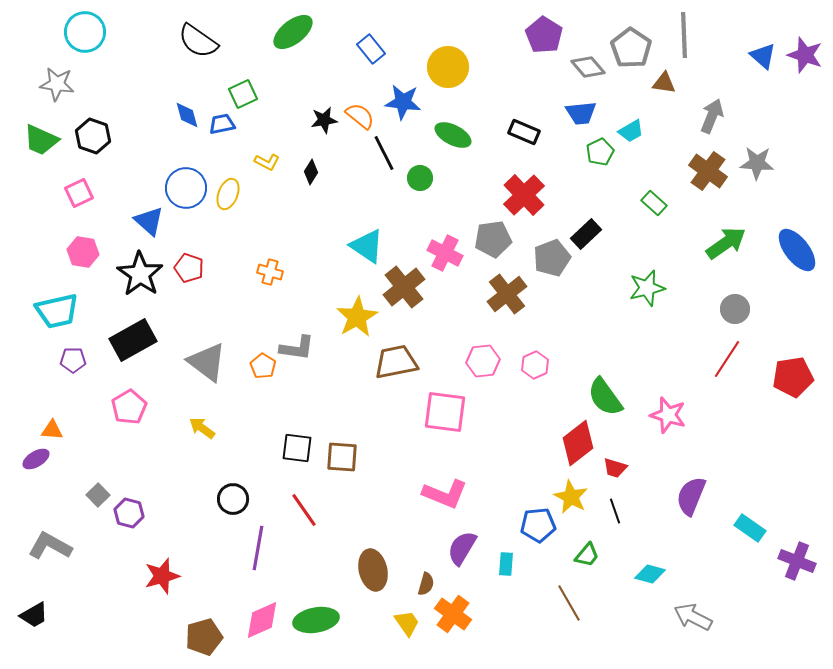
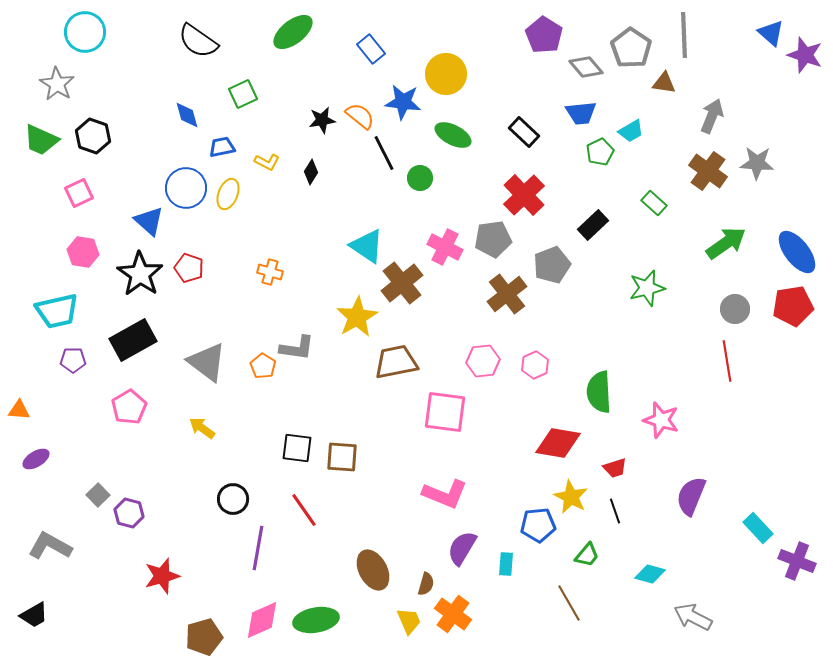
blue triangle at (763, 56): moved 8 px right, 23 px up
yellow circle at (448, 67): moved 2 px left, 7 px down
gray diamond at (588, 67): moved 2 px left
gray star at (57, 84): rotated 24 degrees clockwise
black star at (324, 120): moved 2 px left
blue trapezoid at (222, 124): moved 23 px down
black rectangle at (524, 132): rotated 20 degrees clockwise
black rectangle at (586, 234): moved 7 px right, 9 px up
blue ellipse at (797, 250): moved 2 px down
pink cross at (445, 253): moved 6 px up
gray pentagon at (552, 258): moved 7 px down
brown cross at (404, 287): moved 2 px left, 4 px up
red line at (727, 359): moved 2 px down; rotated 42 degrees counterclockwise
red pentagon at (793, 377): moved 71 px up
green semicircle at (605, 397): moved 6 px left, 5 px up; rotated 33 degrees clockwise
pink star at (668, 415): moved 7 px left, 5 px down
orange triangle at (52, 430): moved 33 px left, 20 px up
red diamond at (578, 443): moved 20 px left; rotated 48 degrees clockwise
red trapezoid at (615, 468): rotated 35 degrees counterclockwise
cyan rectangle at (750, 528): moved 8 px right; rotated 12 degrees clockwise
brown ellipse at (373, 570): rotated 15 degrees counterclockwise
yellow trapezoid at (407, 623): moved 2 px right, 2 px up; rotated 12 degrees clockwise
